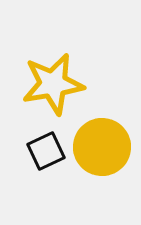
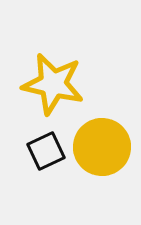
yellow star: rotated 22 degrees clockwise
